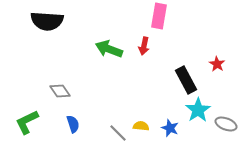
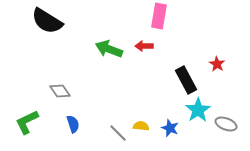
black semicircle: rotated 28 degrees clockwise
red arrow: rotated 78 degrees clockwise
